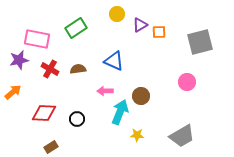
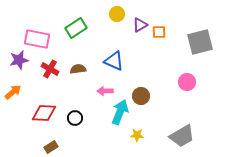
black circle: moved 2 px left, 1 px up
